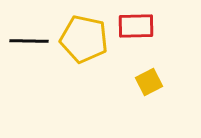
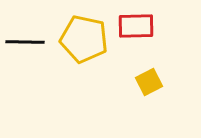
black line: moved 4 px left, 1 px down
